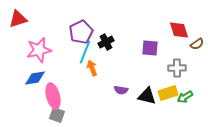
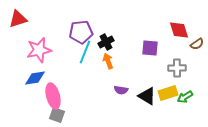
purple pentagon: rotated 20 degrees clockwise
orange arrow: moved 16 px right, 7 px up
black triangle: rotated 18 degrees clockwise
